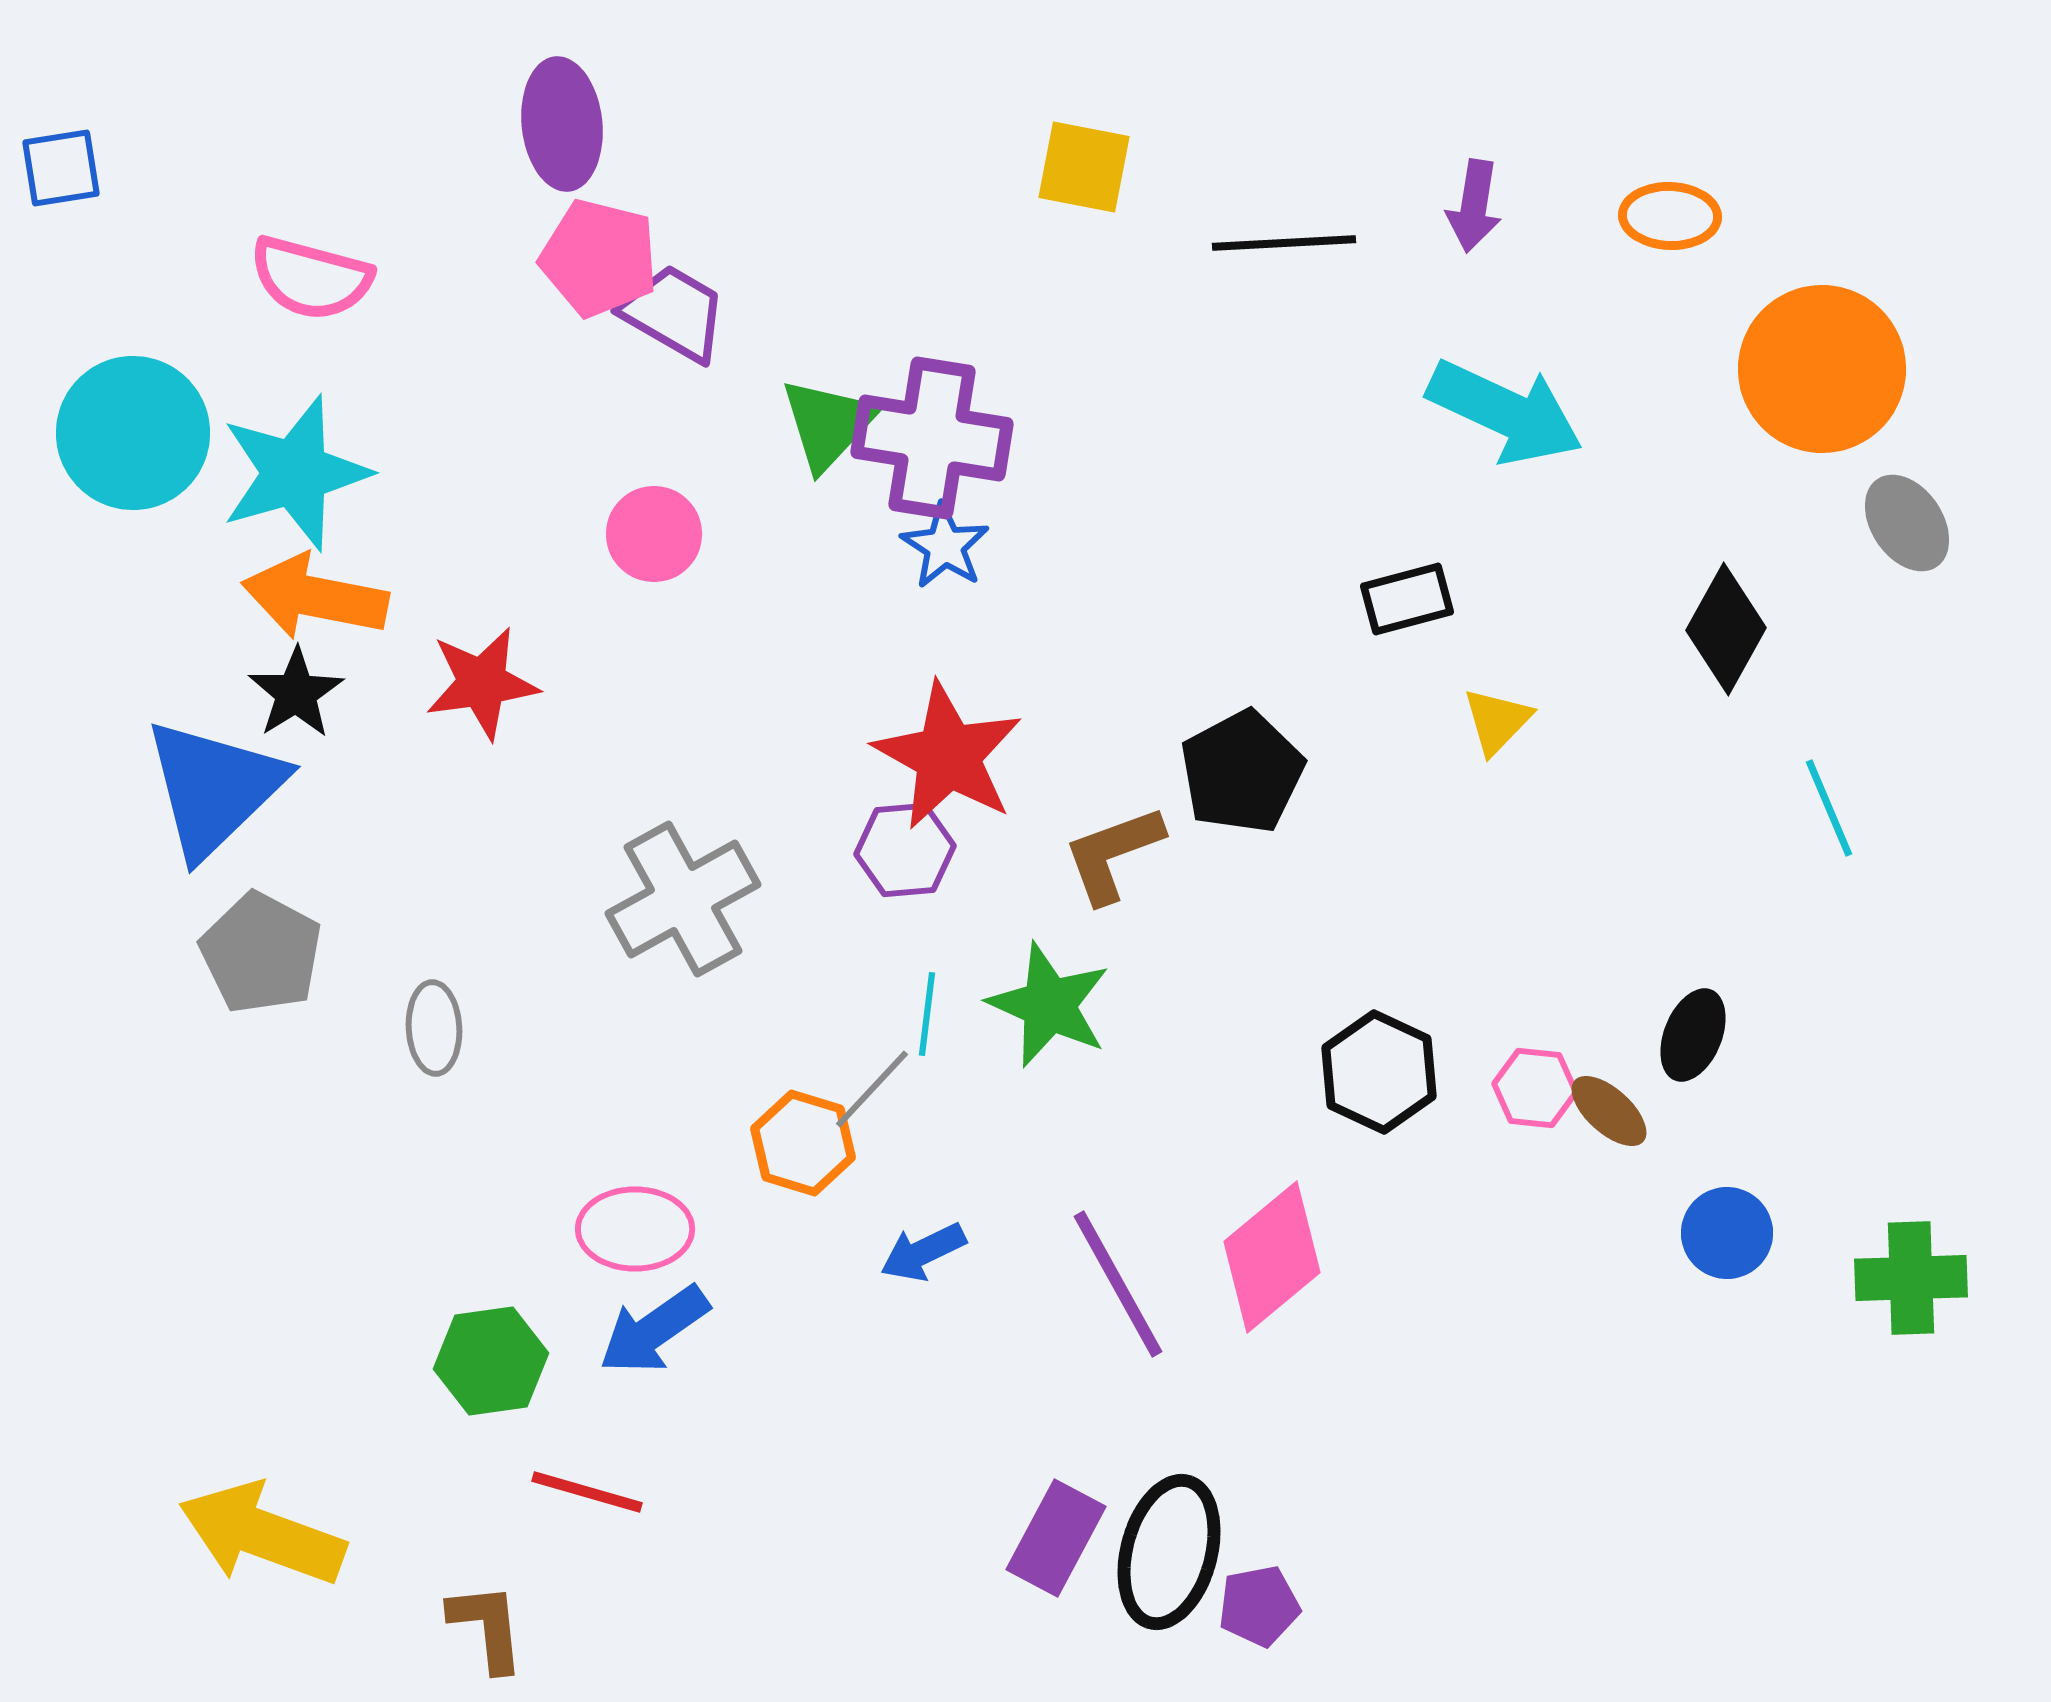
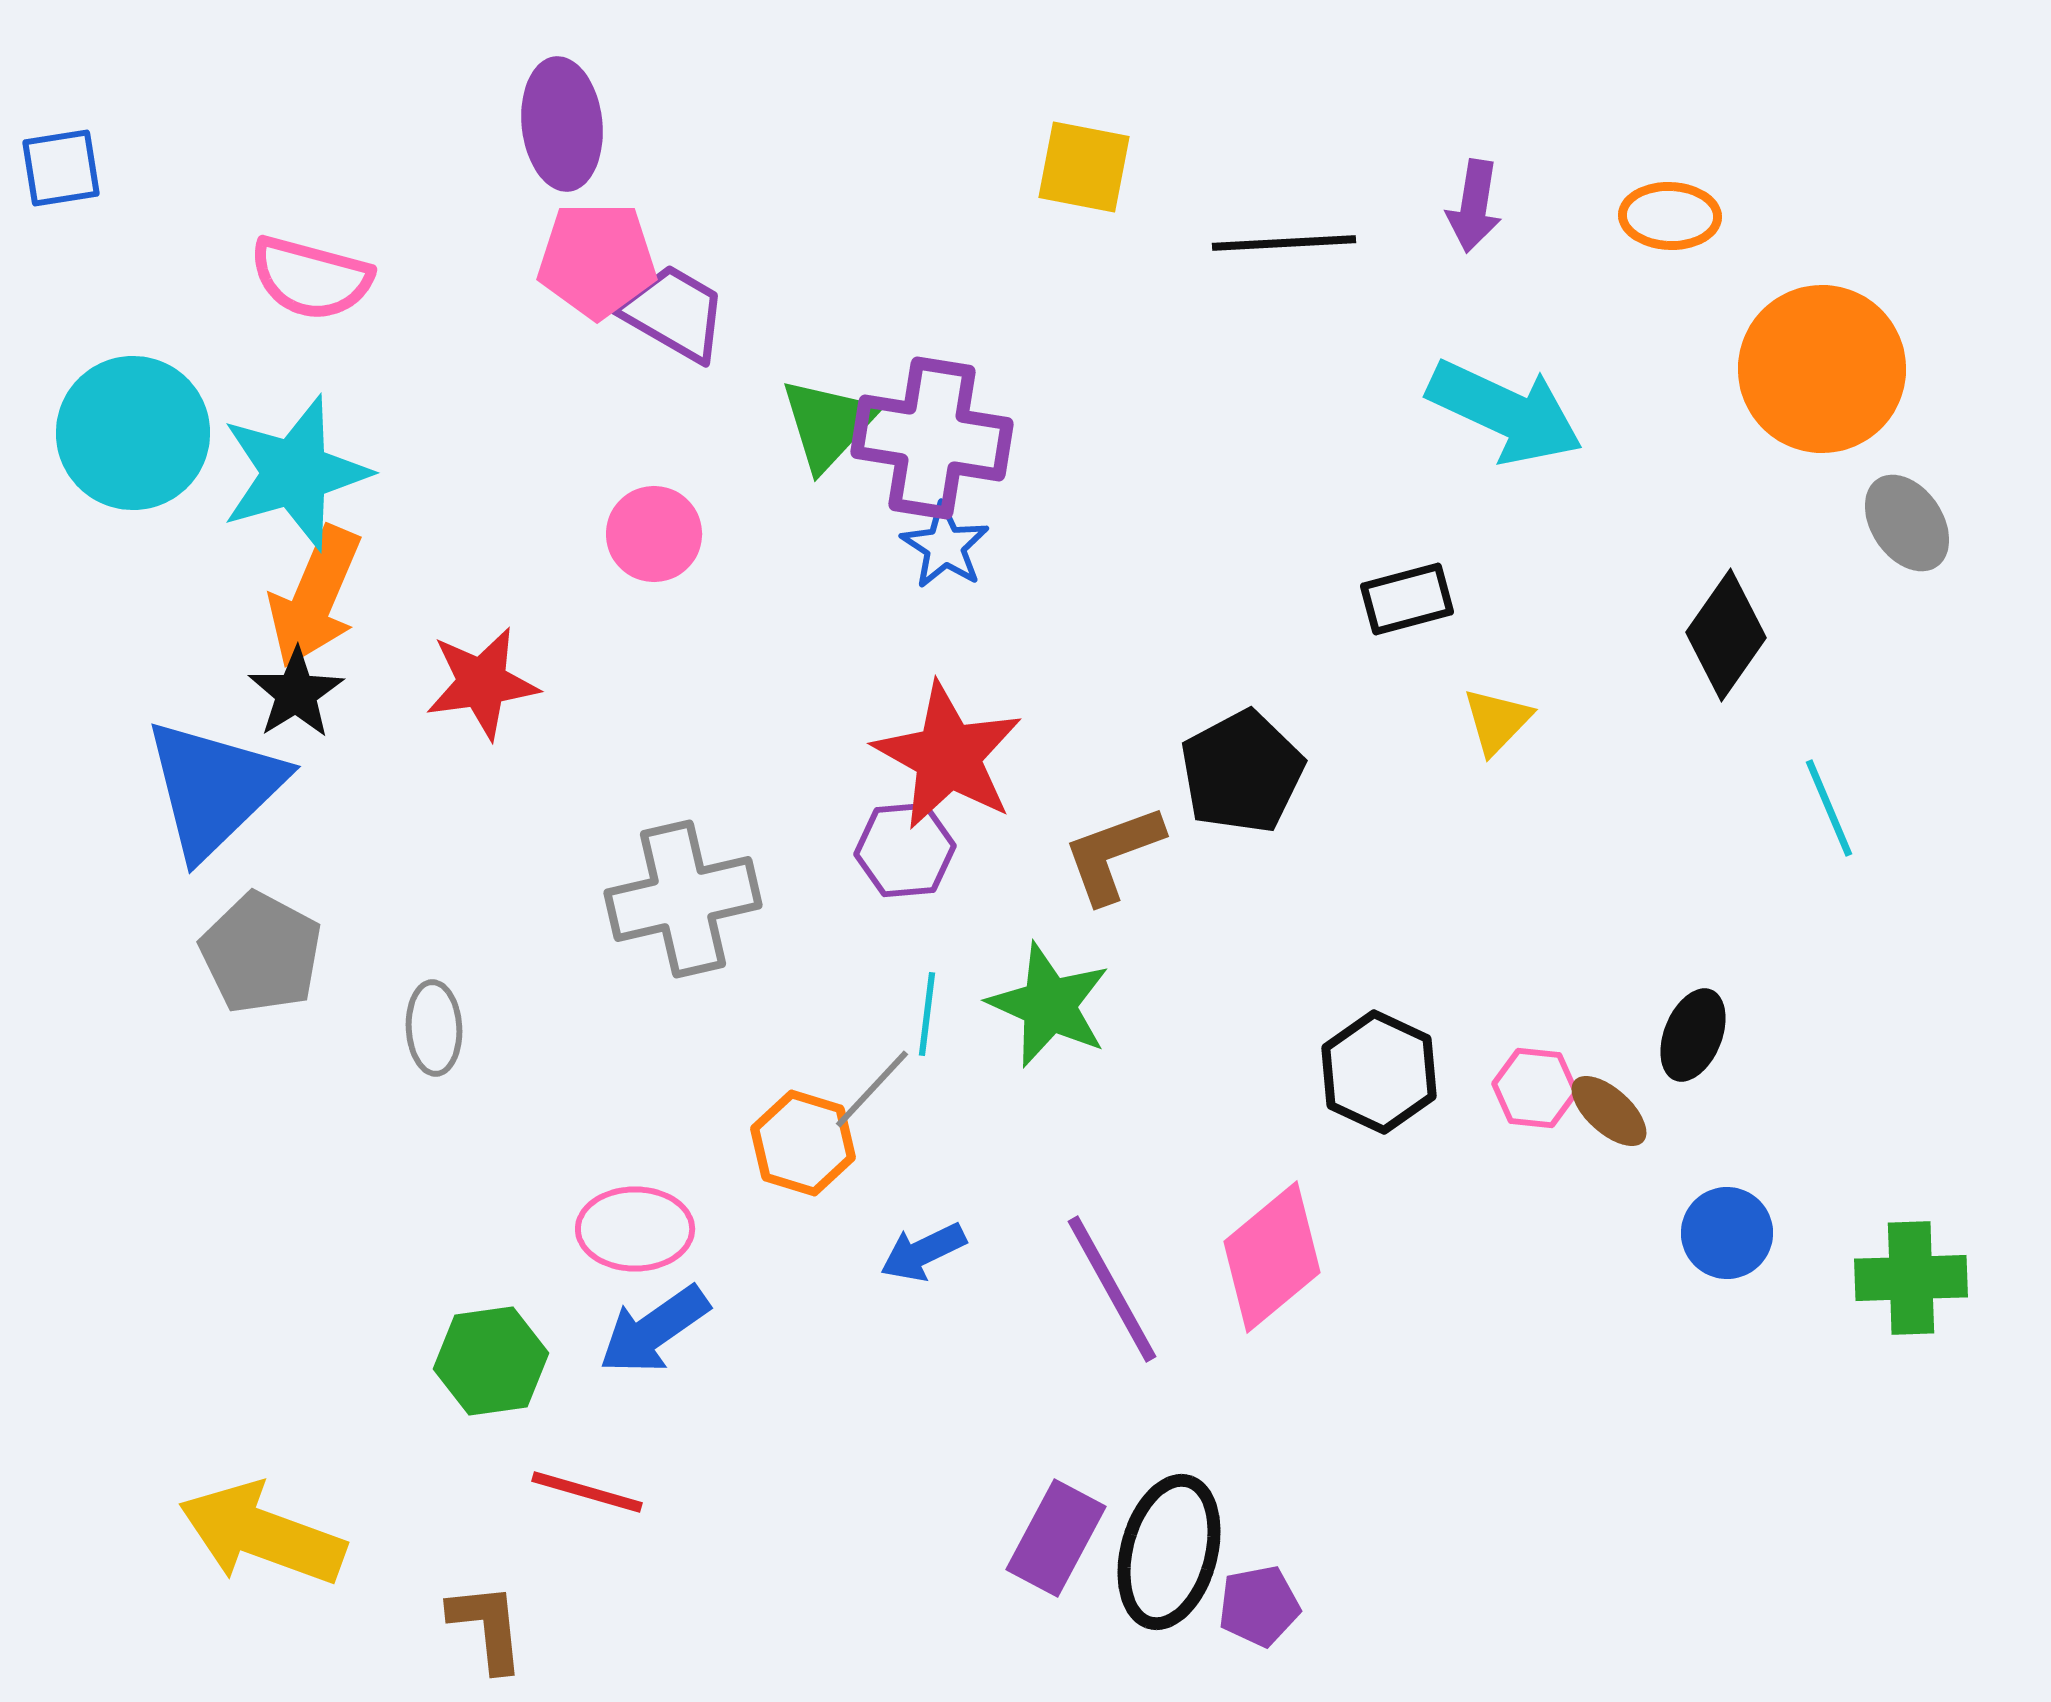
pink pentagon at (599, 258): moved 2 px left, 2 px down; rotated 14 degrees counterclockwise
orange arrow at (315, 597): rotated 78 degrees counterclockwise
black diamond at (1726, 629): moved 6 px down; rotated 6 degrees clockwise
gray cross at (683, 899): rotated 16 degrees clockwise
purple line at (1118, 1284): moved 6 px left, 5 px down
